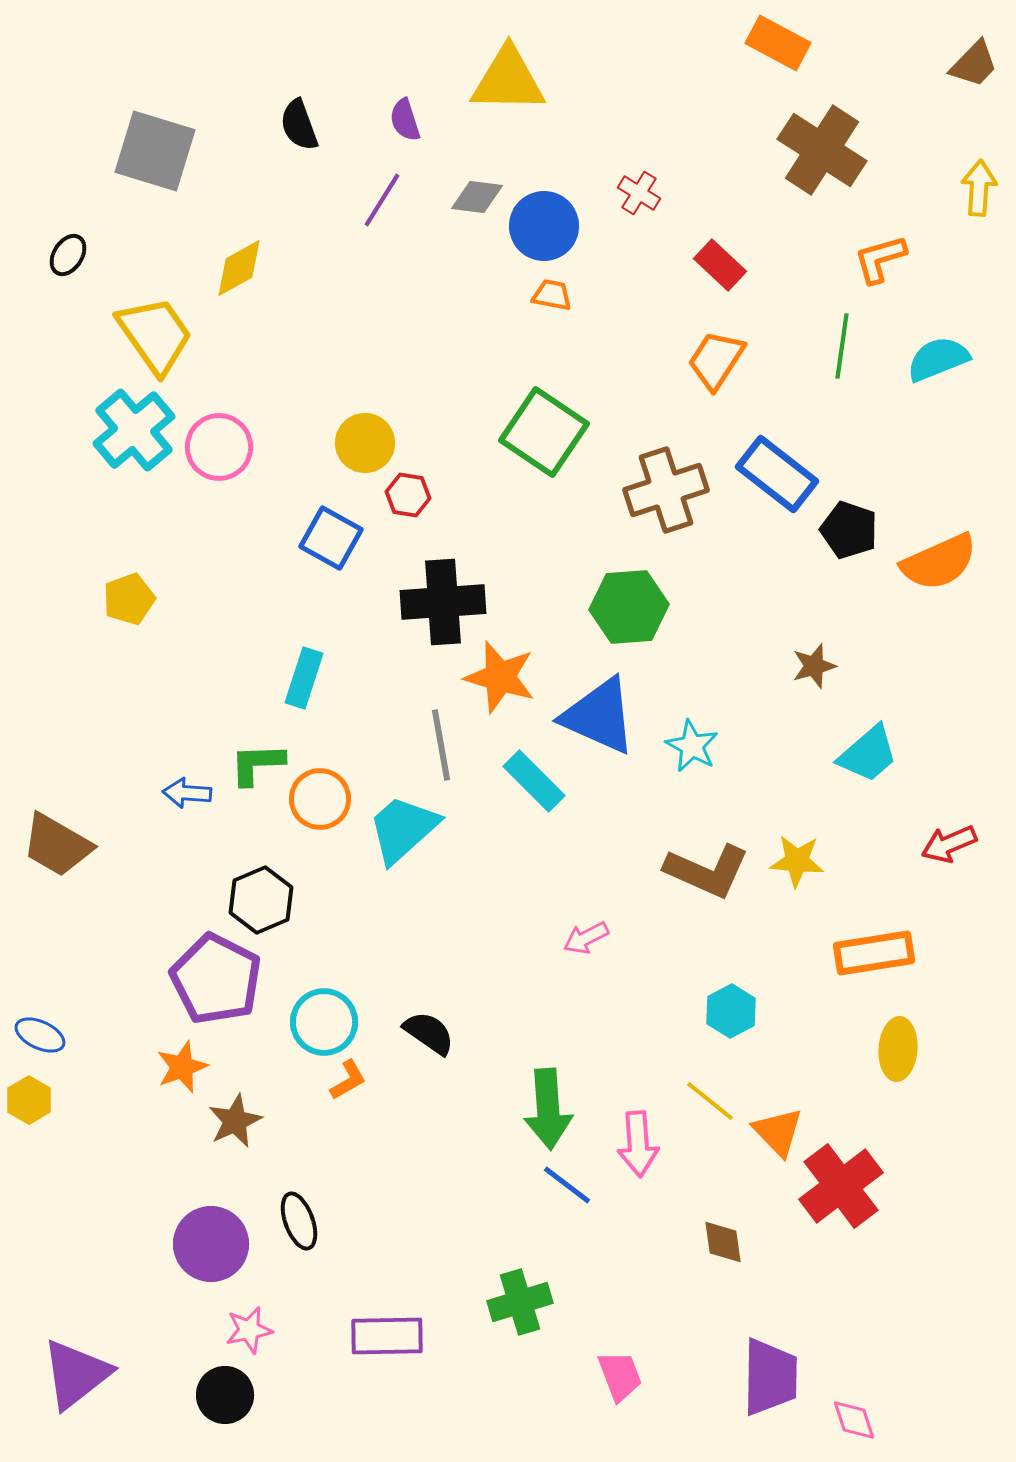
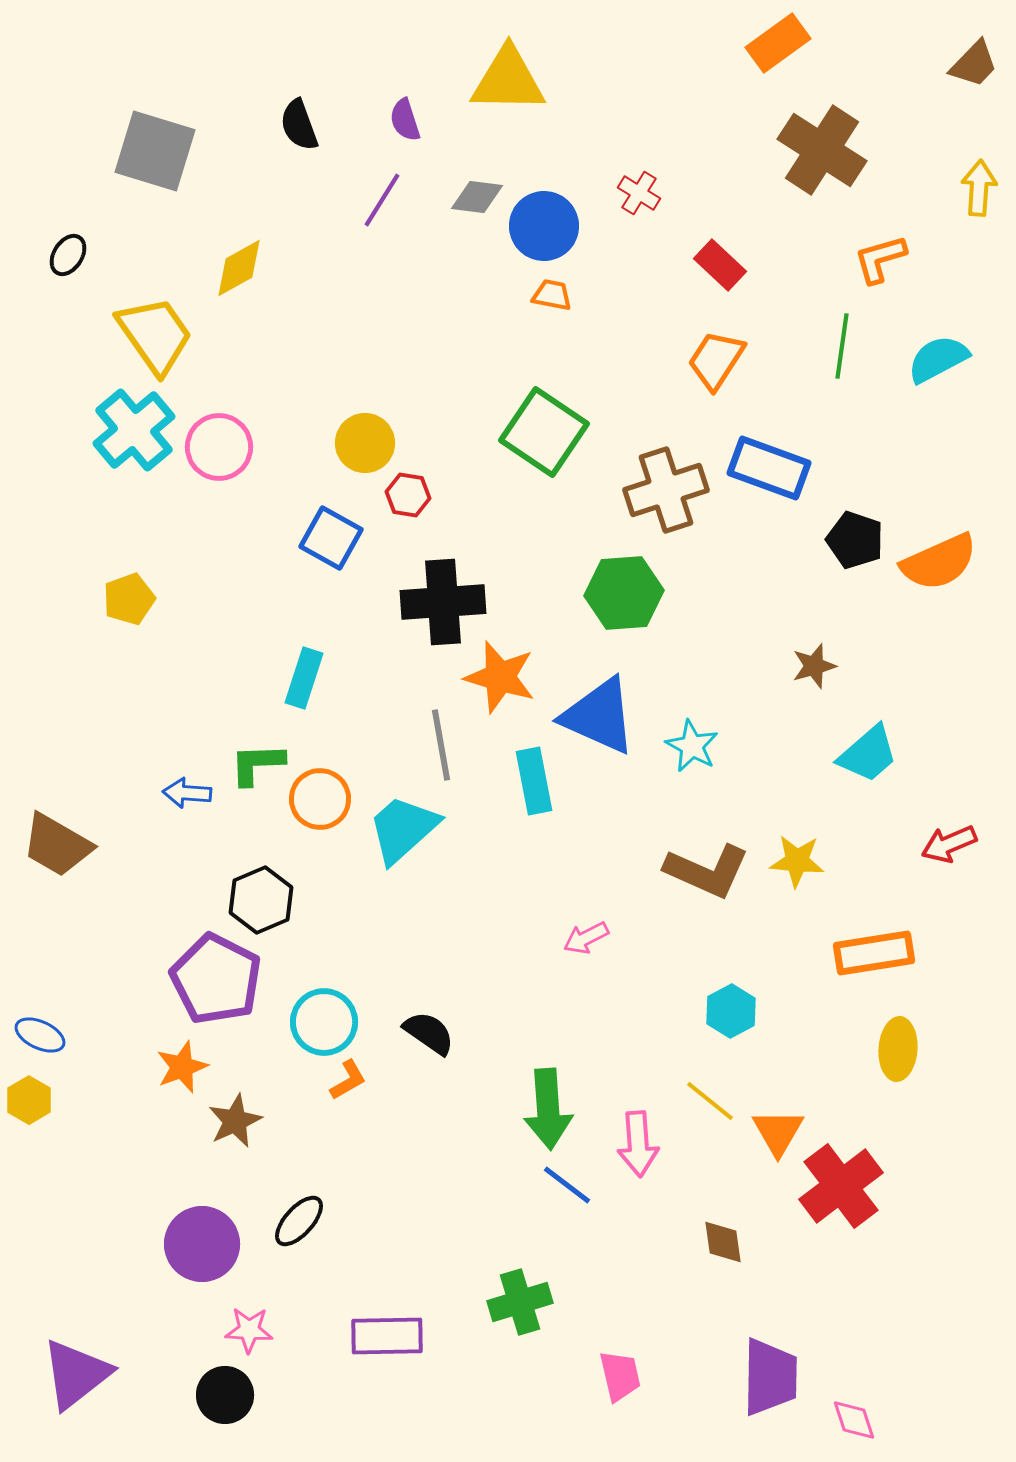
orange rectangle at (778, 43): rotated 64 degrees counterclockwise
cyan semicircle at (938, 359): rotated 6 degrees counterclockwise
blue rectangle at (777, 474): moved 8 px left, 6 px up; rotated 18 degrees counterclockwise
black pentagon at (849, 530): moved 6 px right, 10 px down
green hexagon at (629, 607): moved 5 px left, 14 px up
cyan rectangle at (534, 781): rotated 34 degrees clockwise
orange triangle at (778, 1132): rotated 14 degrees clockwise
black ellipse at (299, 1221): rotated 62 degrees clockwise
purple circle at (211, 1244): moved 9 px left
pink star at (249, 1330): rotated 15 degrees clockwise
pink trapezoid at (620, 1376): rotated 8 degrees clockwise
